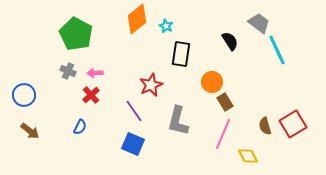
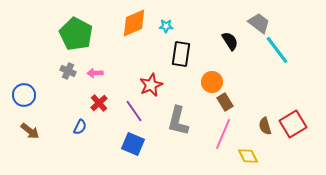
orange diamond: moved 3 px left, 4 px down; rotated 16 degrees clockwise
cyan star: rotated 24 degrees counterclockwise
cyan line: rotated 12 degrees counterclockwise
red cross: moved 8 px right, 8 px down
